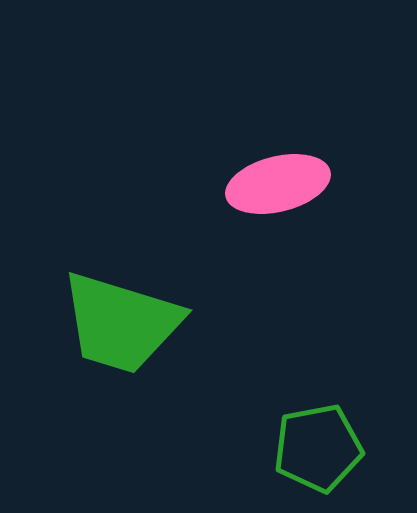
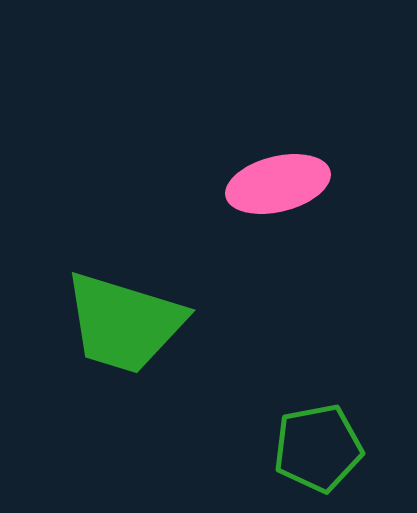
green trapezoid: moved 3 px right
